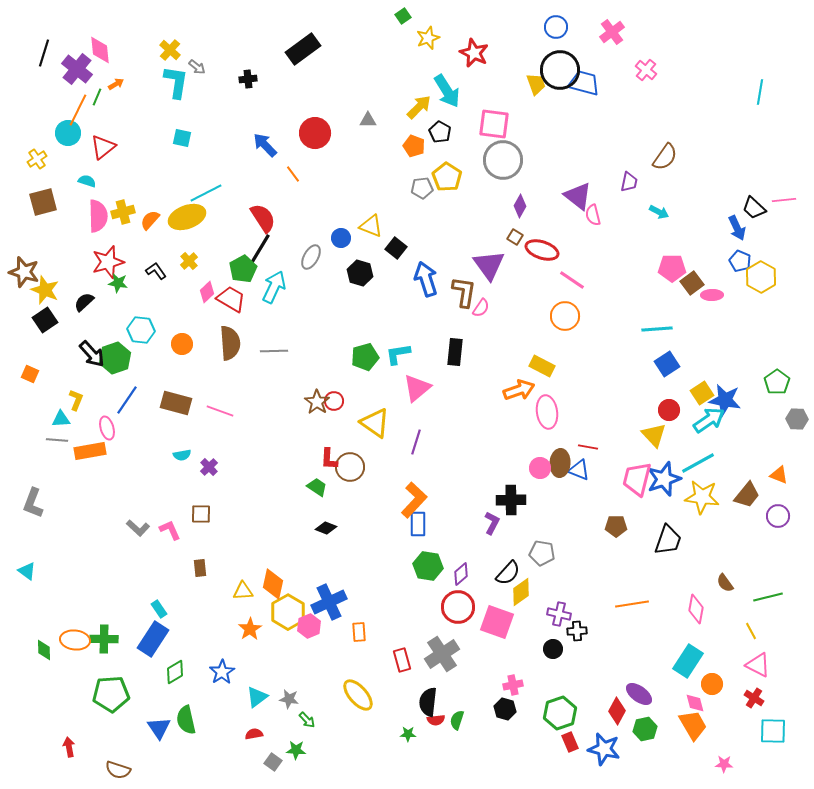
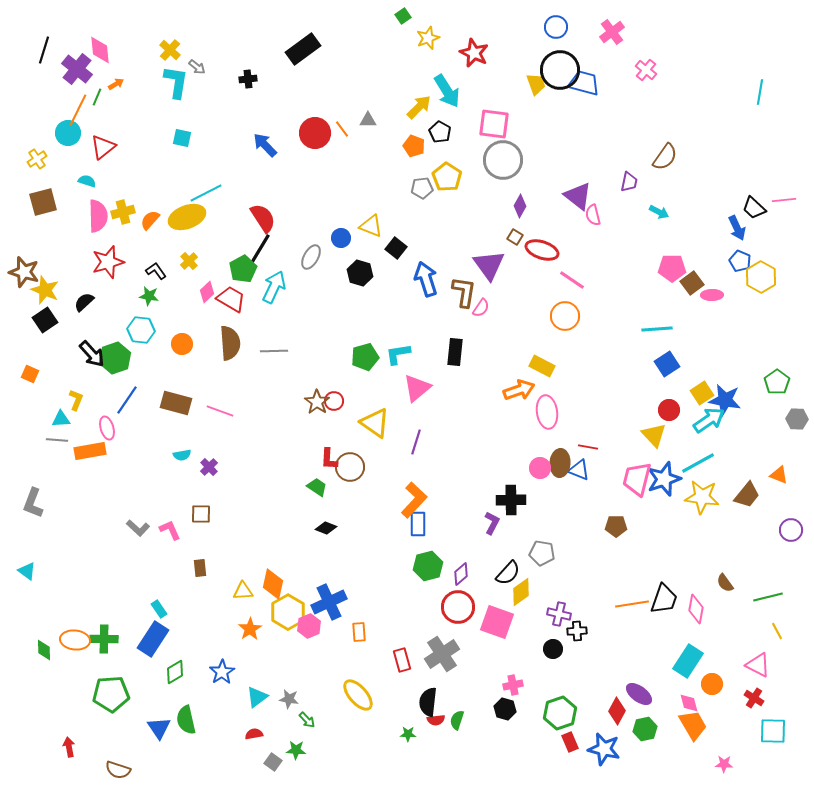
black line at (44, 53): moved 3 px up
orange line at (293, 174): moved 49 px right, 45 px up
green star at (118, 283): moved 31 px right, 13 px down
purple circle at (778, 516): moved 13 px right, 14 px down
black trapezoid at (668, 540): moved 4 px left, 59 px down
green hexagon at (428, 566): rotated 24 degrees counterclockwise
yellow line at (751, 631): moved 26 px right
pink diamond at (695, 703): moved 6 px left
